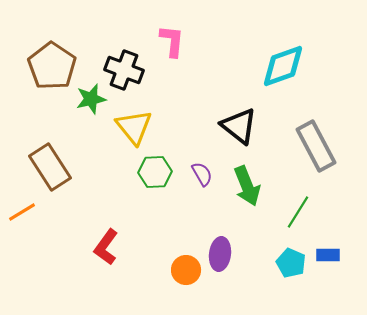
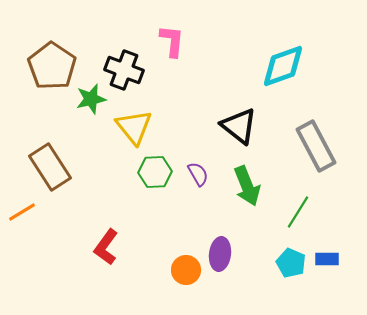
purple semicircle: moved 4 px left
blue rectangle: moved 1 px left, 4 px down
